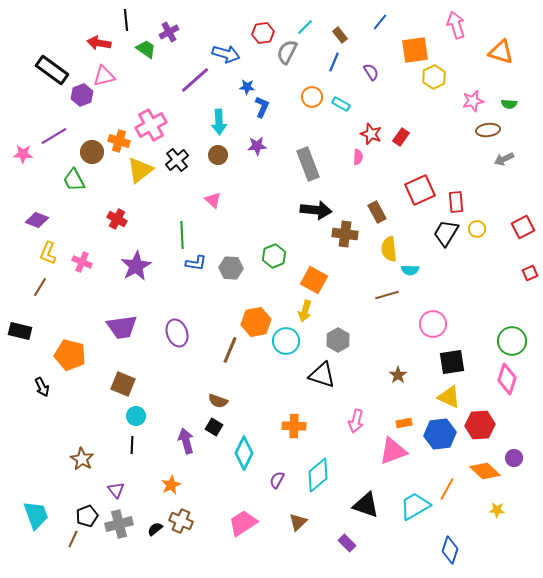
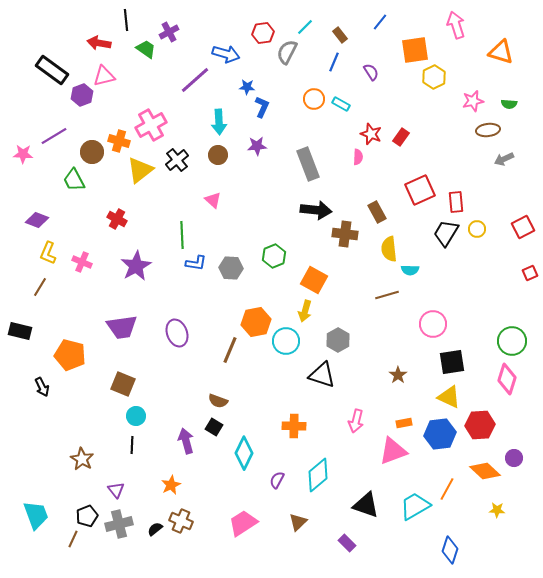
orange circle at (312, 97): moved 2 px right, 2 px down
